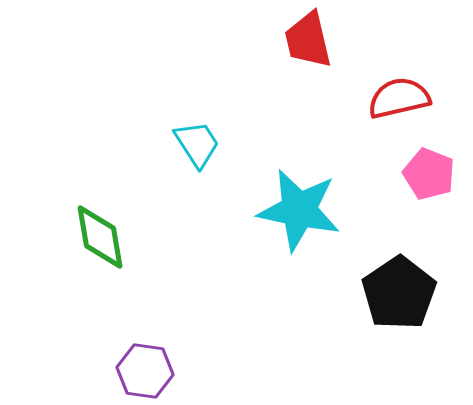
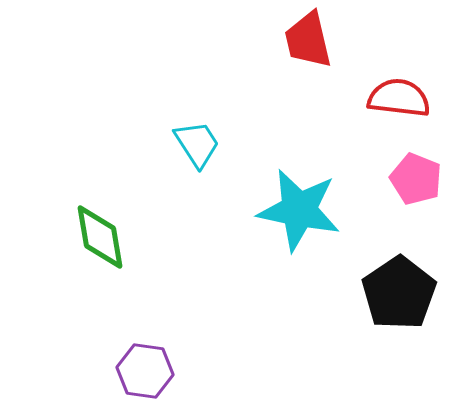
red semicircle: rotated 20 degrees clockwise
pink pentagon: moved 13 px left, 5 px down
